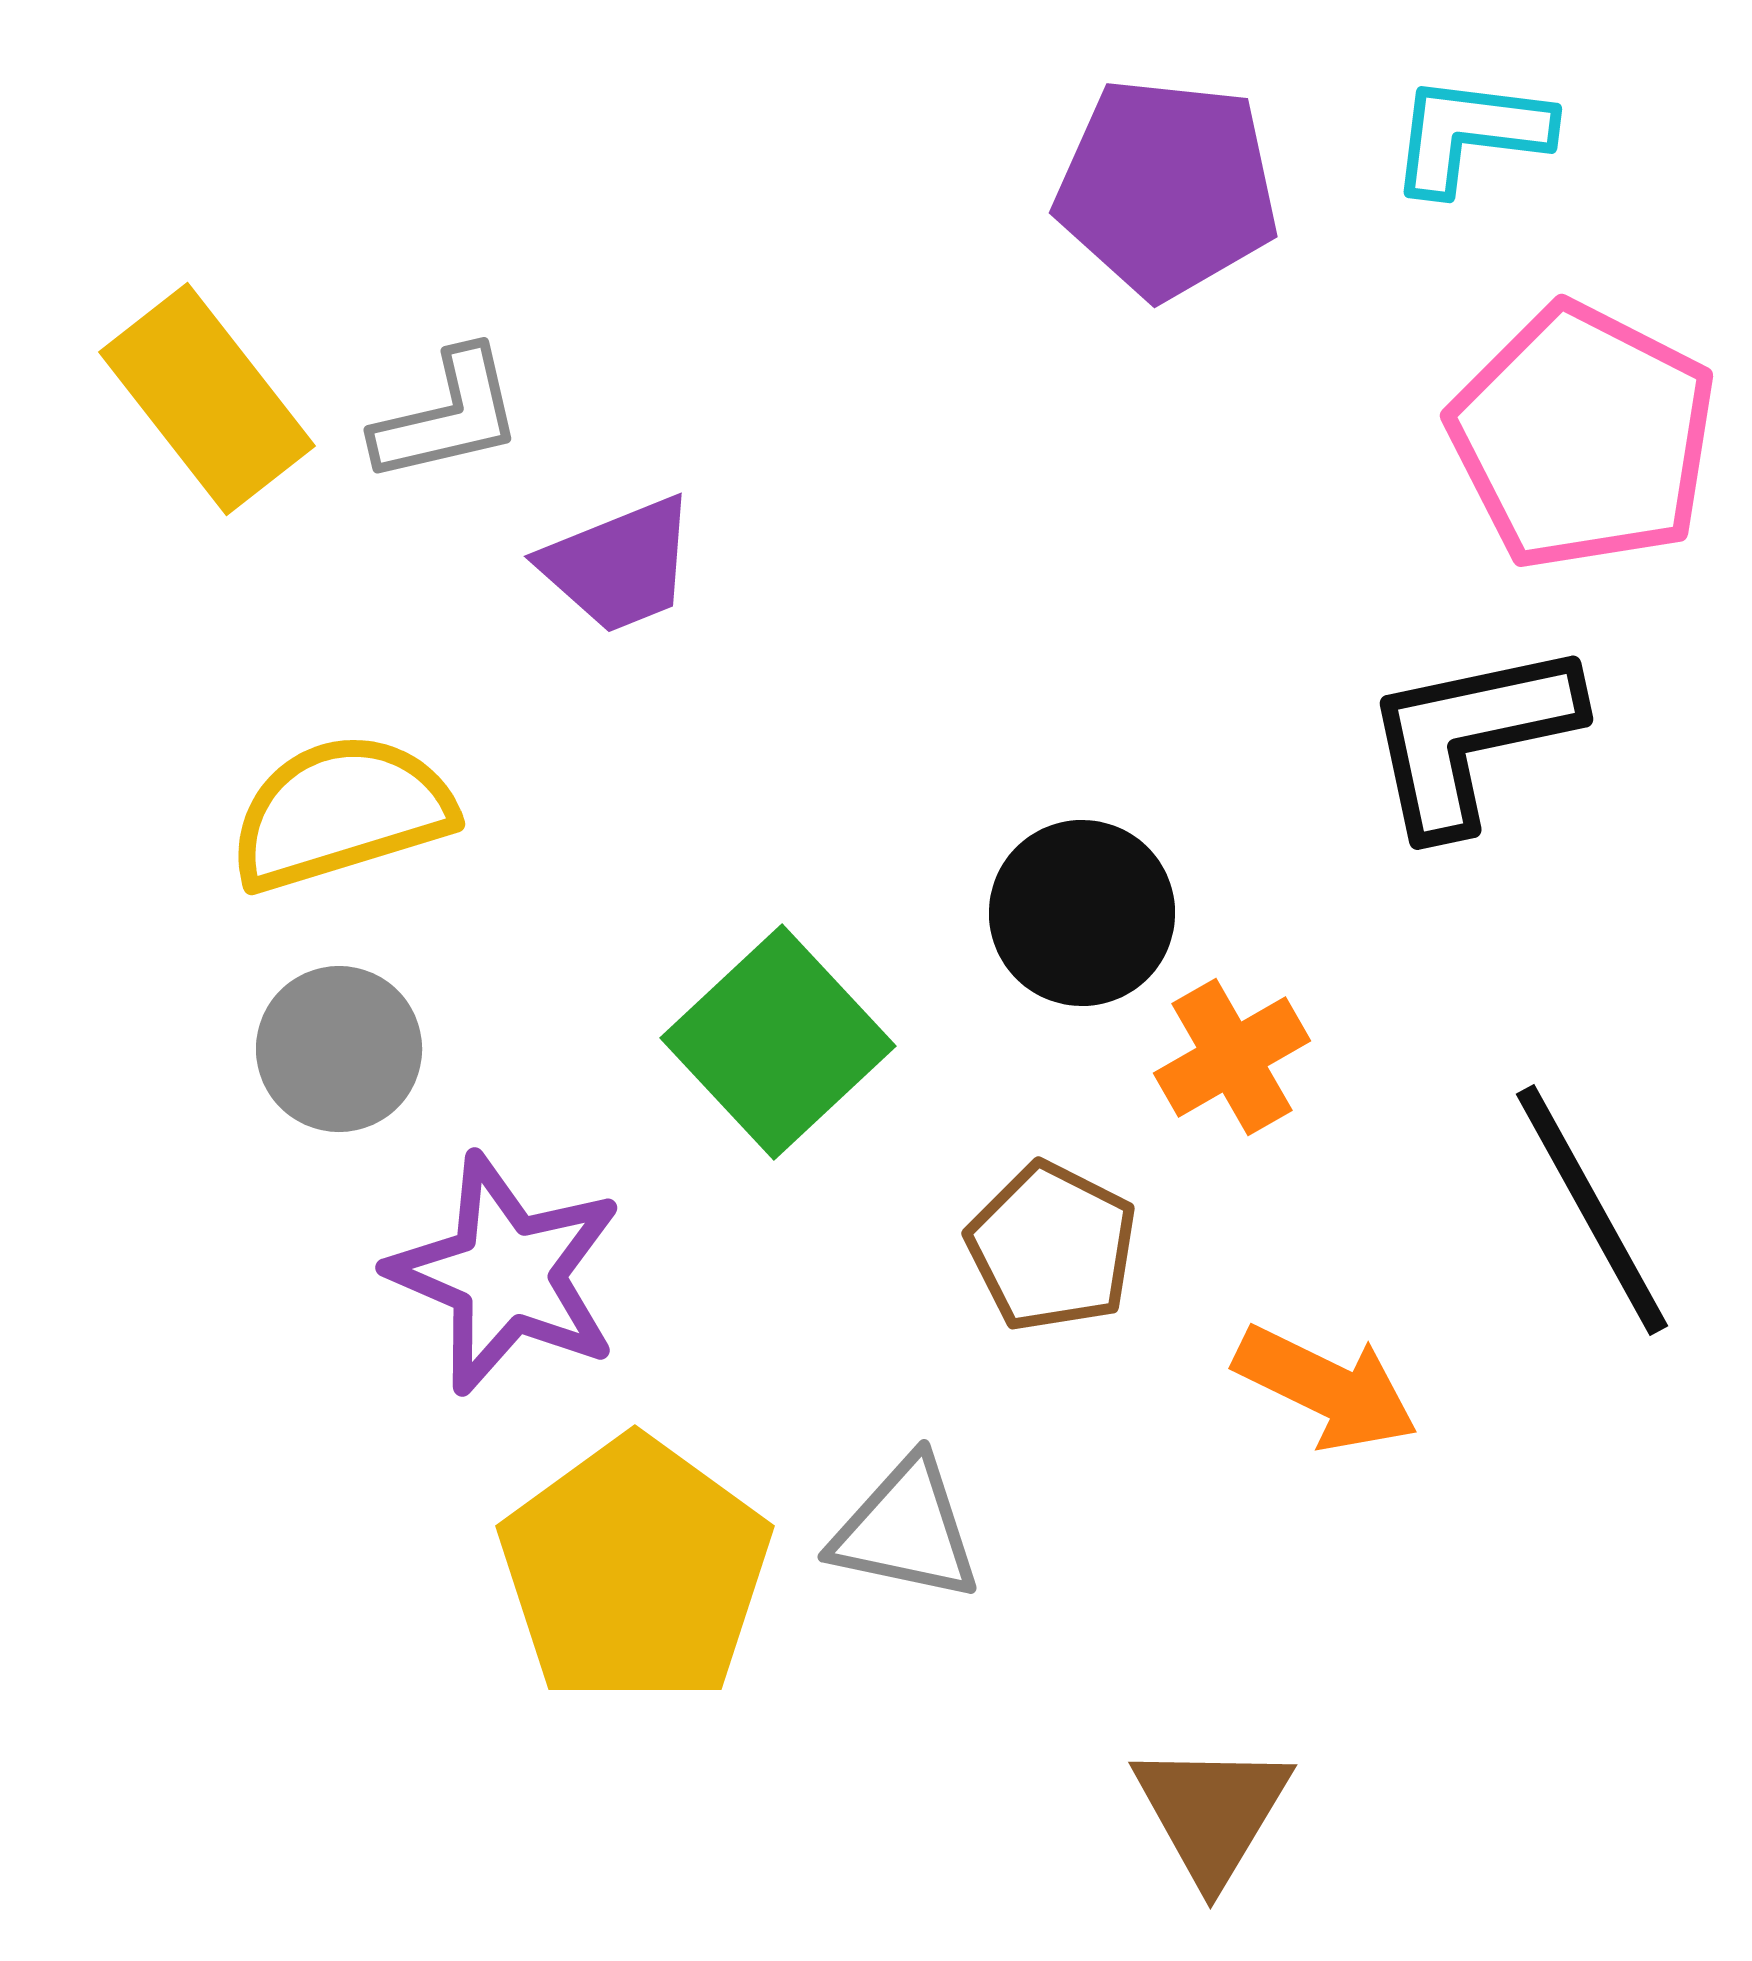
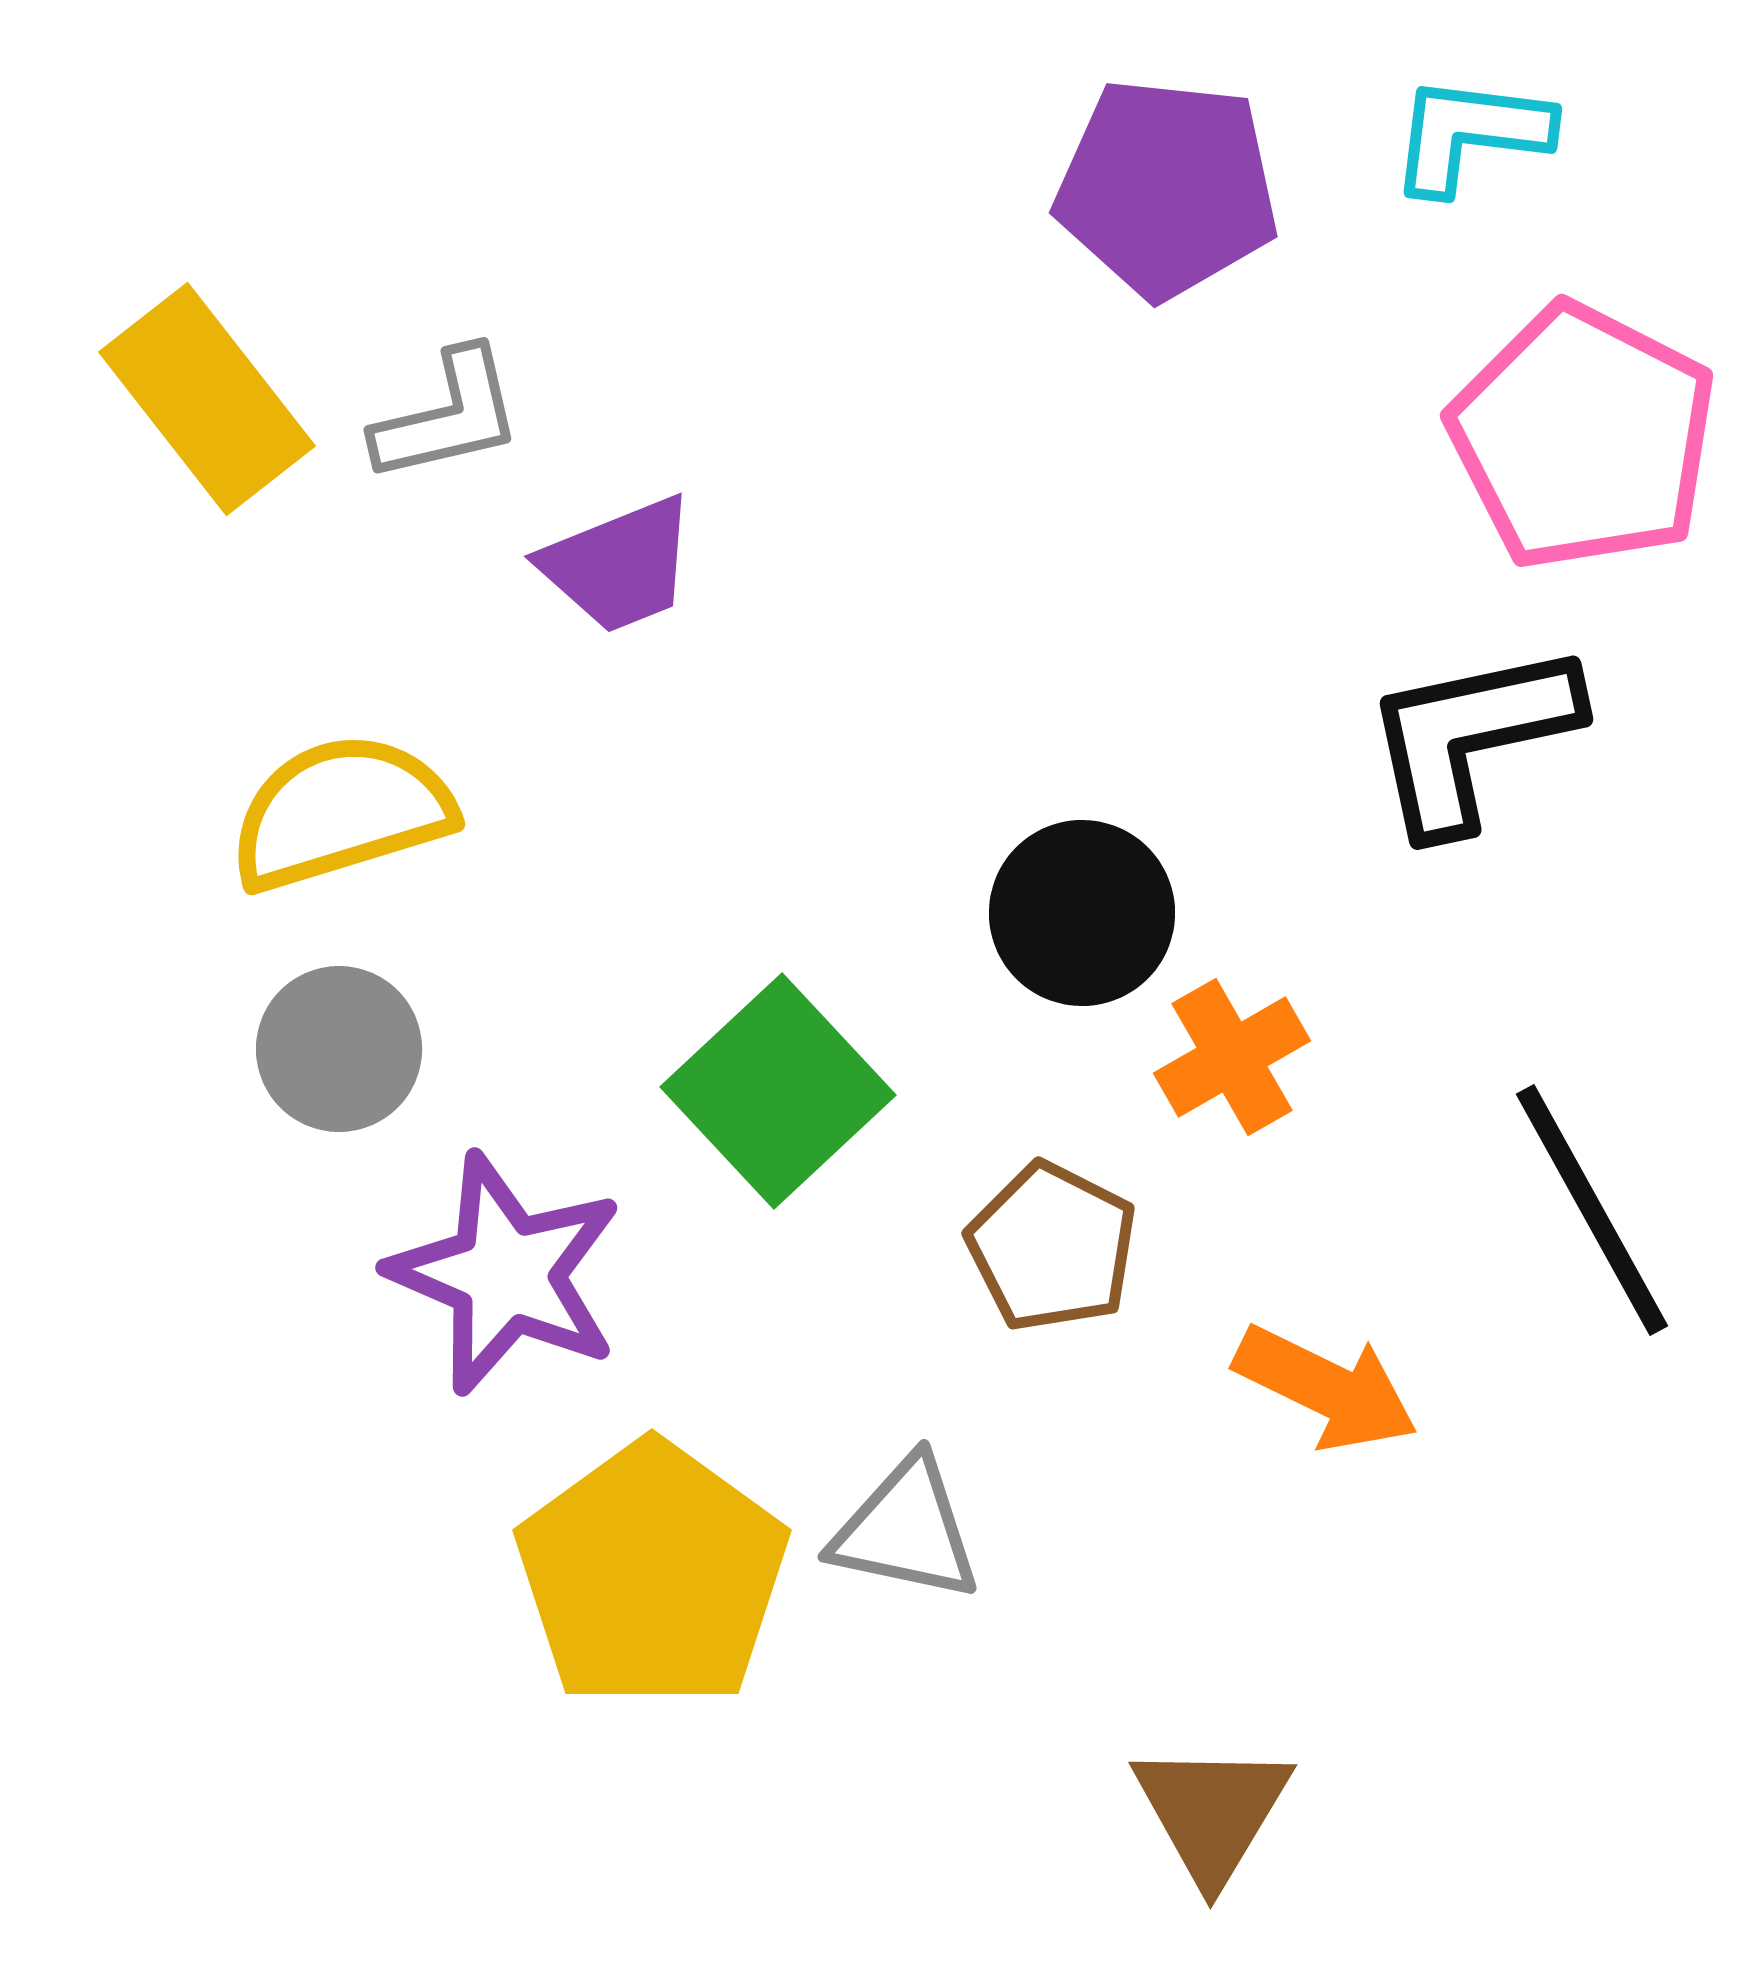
green square: moved 49 px down
yellow pentagon: moved 17 px right, 4 px down
